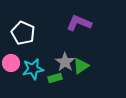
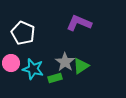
cyan star: rotated 25 degrees clockwise
